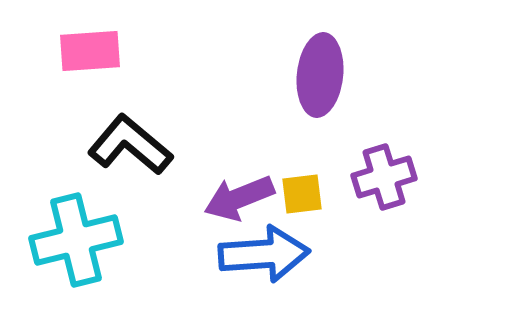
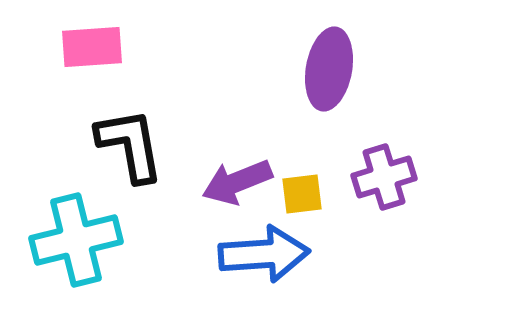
pink rectangle: moved 2 px right, 4 px up
purple ellipse: moved 9 px right, 6 px up; rotated 4 degrees clockwise
black L-shape: rotated 40 degrees clockwise
purple arrow: moved 2 px left, 16 px up
